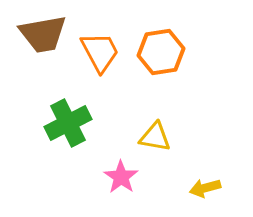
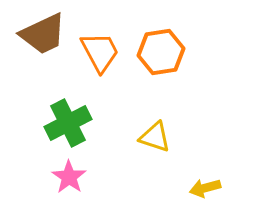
brown trapezoid: rotated 15 degrees counterclockwise
yellow triangle: rotated 8 degrees clockwise
pink star: moved 52 px left
